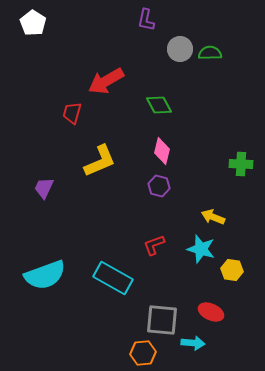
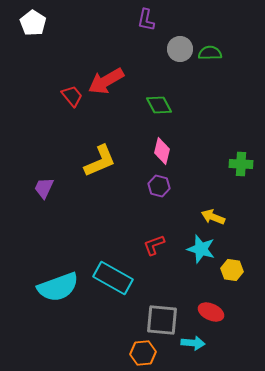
red trapezoid: moved 17 px up; rotated 125 degrees clockwise
cyan semicircle: moved 13 px right, 12 px down
